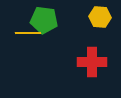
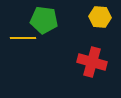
yellow line: moved 5 px left, 5 px down
red cross: rotated 16 degrees clockwise
